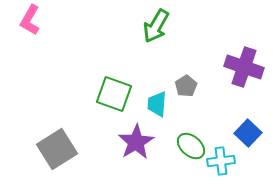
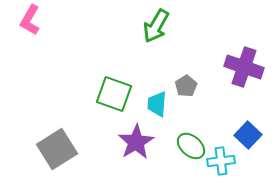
blue square: moved 2 px down
